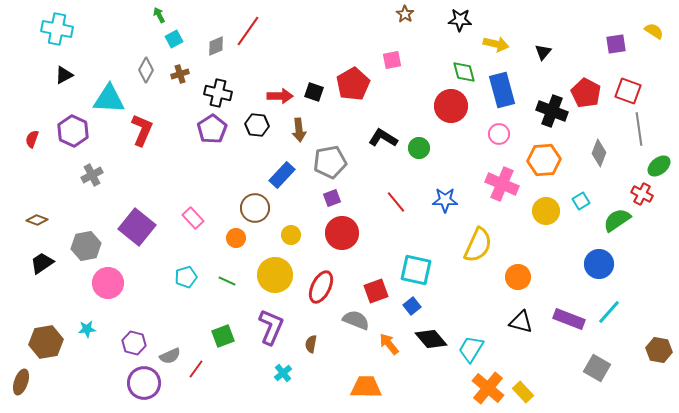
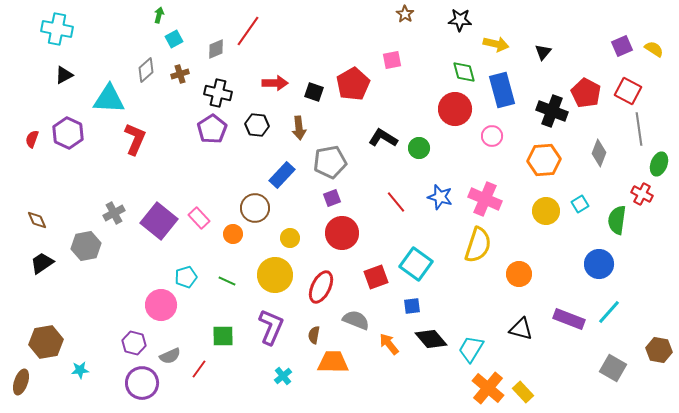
green arrow at (159, 15): rotated 42 degrees clockwise
yellow semicircle at (654, 31): moved 18 px down
purple square at (616, 44): moved 6 px right, 2 px down; rotated 15 degrees counterclockwise
gray diamond at (216, 46): moved 3 px down
gray diamond at (146, 70): rotated 20 degrees clockwise
red square at (628, 91): rotated 8 degrees clockwise
red arrow at (280, 96): moved 5 px left, 13 px up
red circle at (451, 106): moved 4 px right, 3 px down
red L-shape at (142, 130): moved 7 px left, 9 px down
brown arrow at (299, 130): moved 2 px up
purple hexagon at (73, 131): moved 5 px left, 2 px down
pink circle at (499, 134): moved 7 px left, 2 px down
green ellipse at (659, 166): moved 2 px up; rotated 30 degrees counterclockwise
gray cross at (92, 175): moved 22 px right, 38 px down
pink cross at (502, 184): moved 17 px left, 15 px down
blue star at (445, 200): moved 5 px left, 3 px up; rotated 15 degrees clockwise
cyan square at (581, 201): moved 1 px left, 3 px down
pink rectangle at (193, 218): moved 6 px right
brown diamond at (37, 220): rotated 45 degrees clockwise
green semicircle at (617, 220): rotated 48 degrees counterclockwise
purple square at (137, 227): moved 22 px right, 6 px up
yellow circle at (291, 235): moved 1 px left, 3 px down
orange circle at (236, 238): moved 3 px left, 4 px up
yellow semicircle at (478, 245): rotated 6 degrees counterclockwise
cyan square at (416, 270): moved 6 px up; rotated 24 degrees clockwise
orange circle at (518, 277): moved 1 px right, 3 px up
pink circle at (108, 283): moved 53 px right, 22 px down
red square at (376, 291): moved 14 px up
blue square at (412, 306): rotated 30 degrees clockwise
black triangle at (521, 322): moved 7 px down
cyan star at (87, 329): moved 7 px left, 41 px down
green square at (223, 336): rotated 20 degrees clockwise
brown semicircle at (311, 344): moved 3 px right, 9 px up
gray square at (597, 368): moved 16 px right
red line at (196, 369): moved 3 px right
cyan cross at (283, 373): moved 3 px down
purple circle at (144, 383): moved 2 px left
orange trapezoid at (366, 387): moved 33 px left, 25 px up
